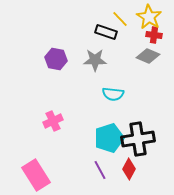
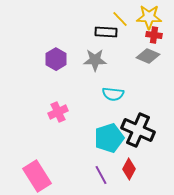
yellow star: rotated 30 degrees counterclockwise
black rectangle: rotated 15 degrees counterclockwise
purple hexagon: rotated 20 degrees clockwise
pink cross: moved 5 px right, 9 px up
black cross: moved 9 px up; rotated 32 degrees clockwise
purple line: moved 1 px right, 5 px down
pink rectangle: moved 1 px right, 1 px down
